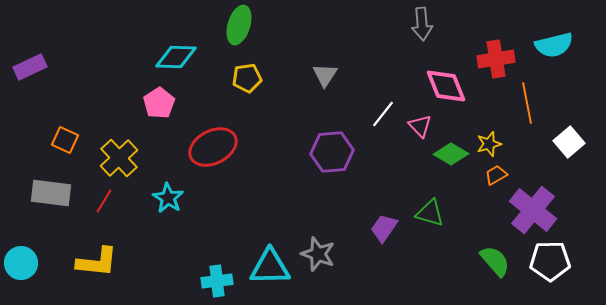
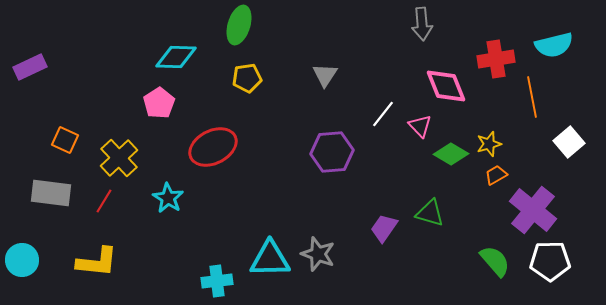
orange line: moved 5 px right, 6 px up
cyan circle: moved 1 px right, 3 px up
cyan triangle: moved 8 px up
